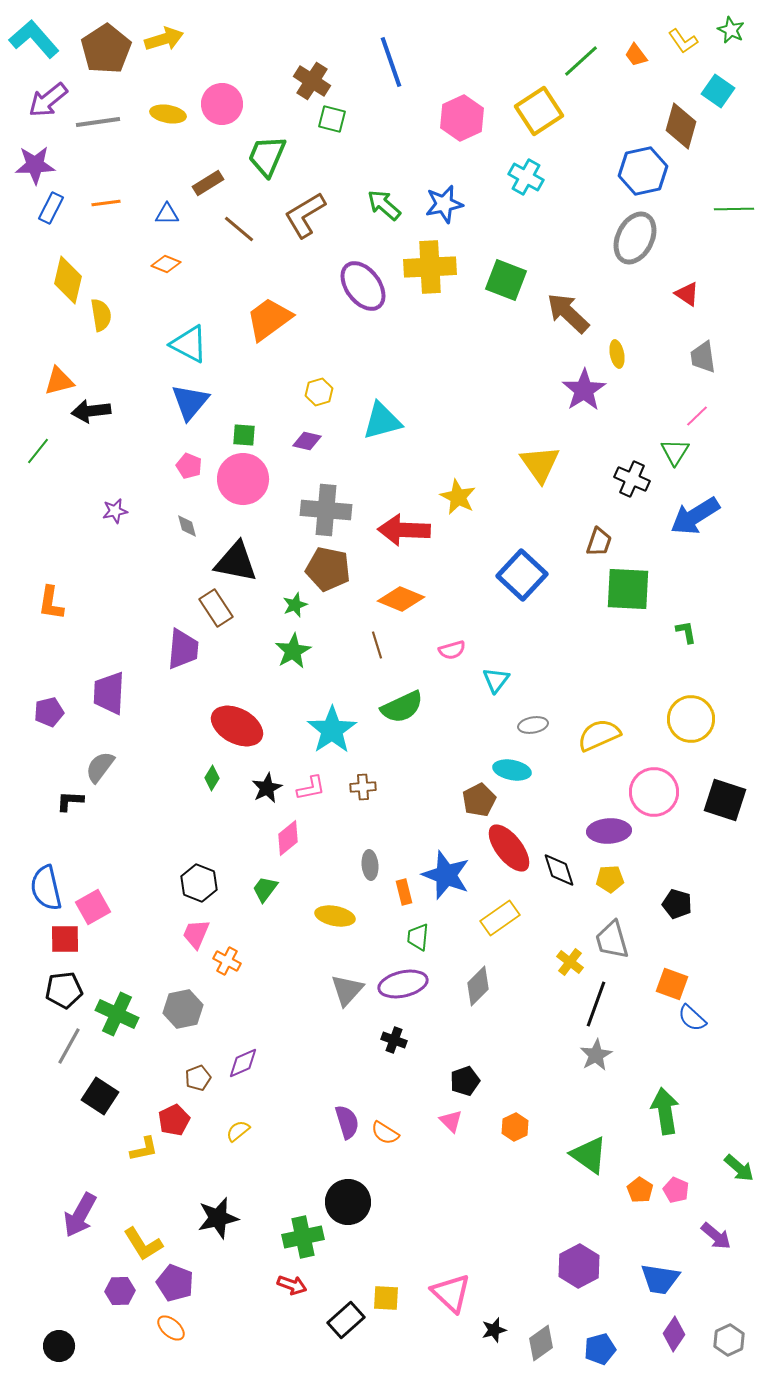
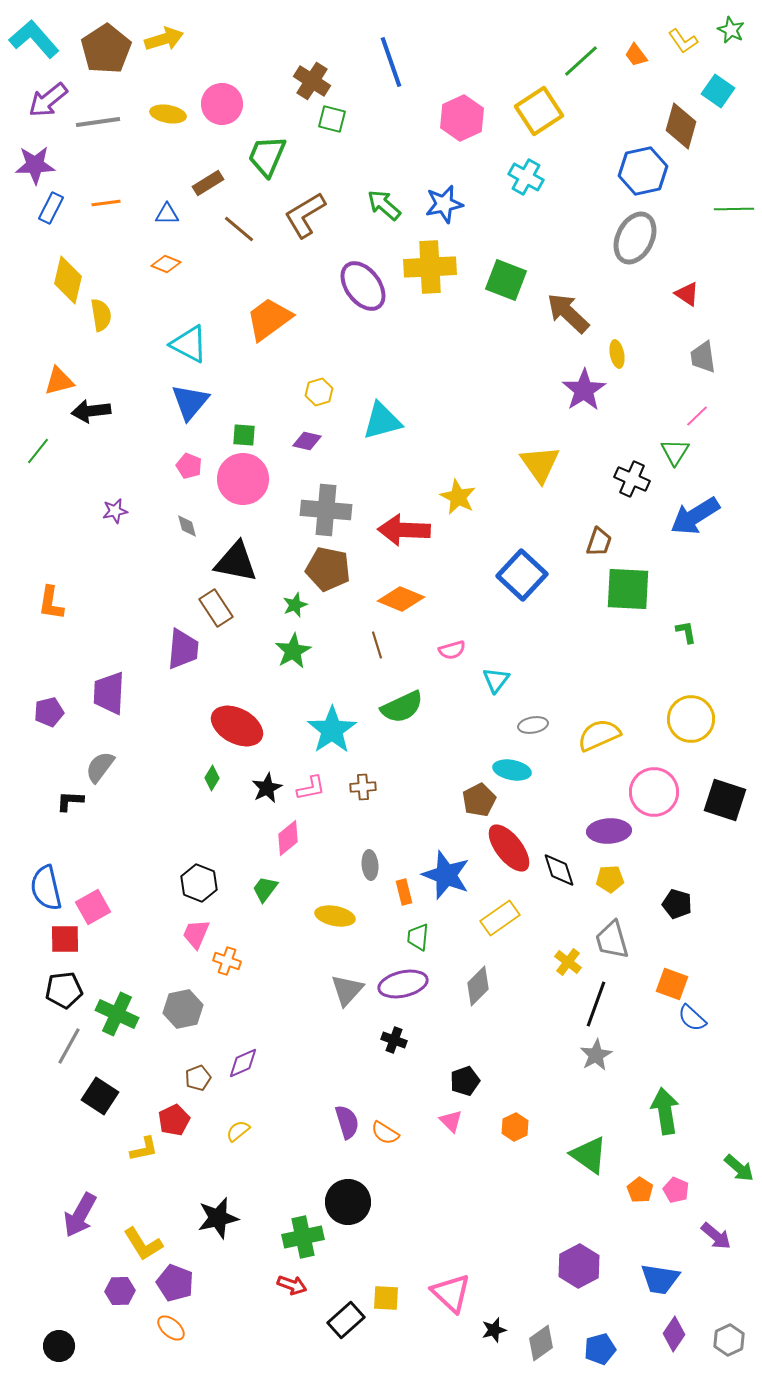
orange cross at (227, 961): rotated 8 degrees counterclockwise
yellow cross at (570, 962): moved 2 px left
